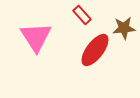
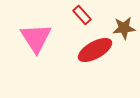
pink triangle: moved 1 px down
red ellipse: rotated 24 degrees clockwise
